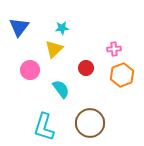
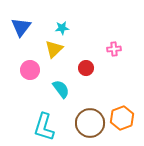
blue triangle: moved 2 px right
orange hexagon: moved 43 px down
